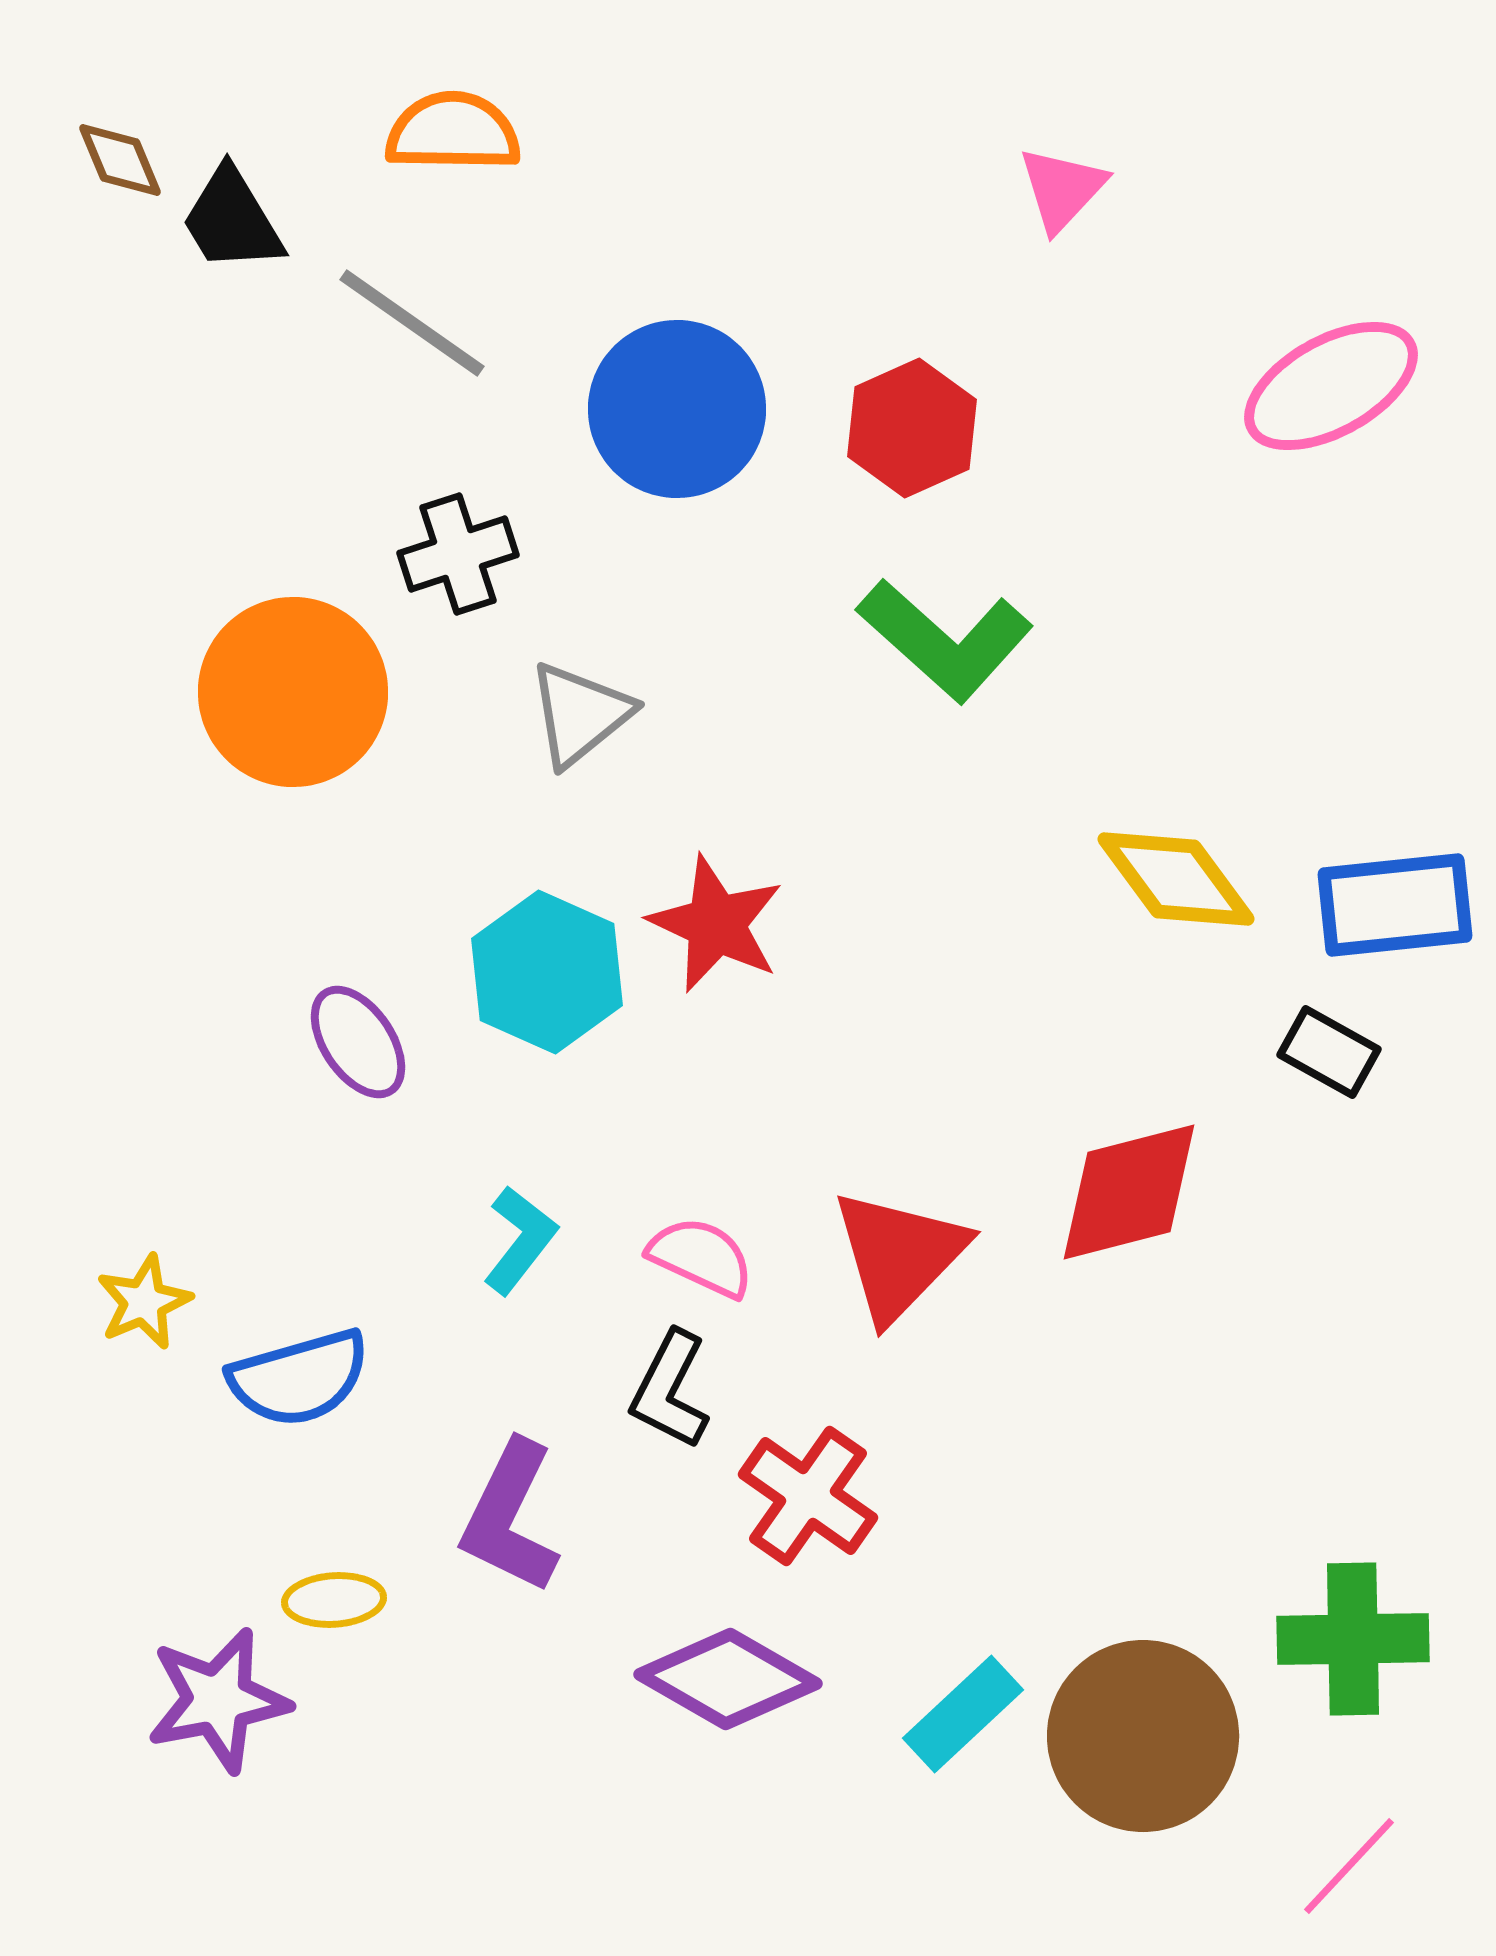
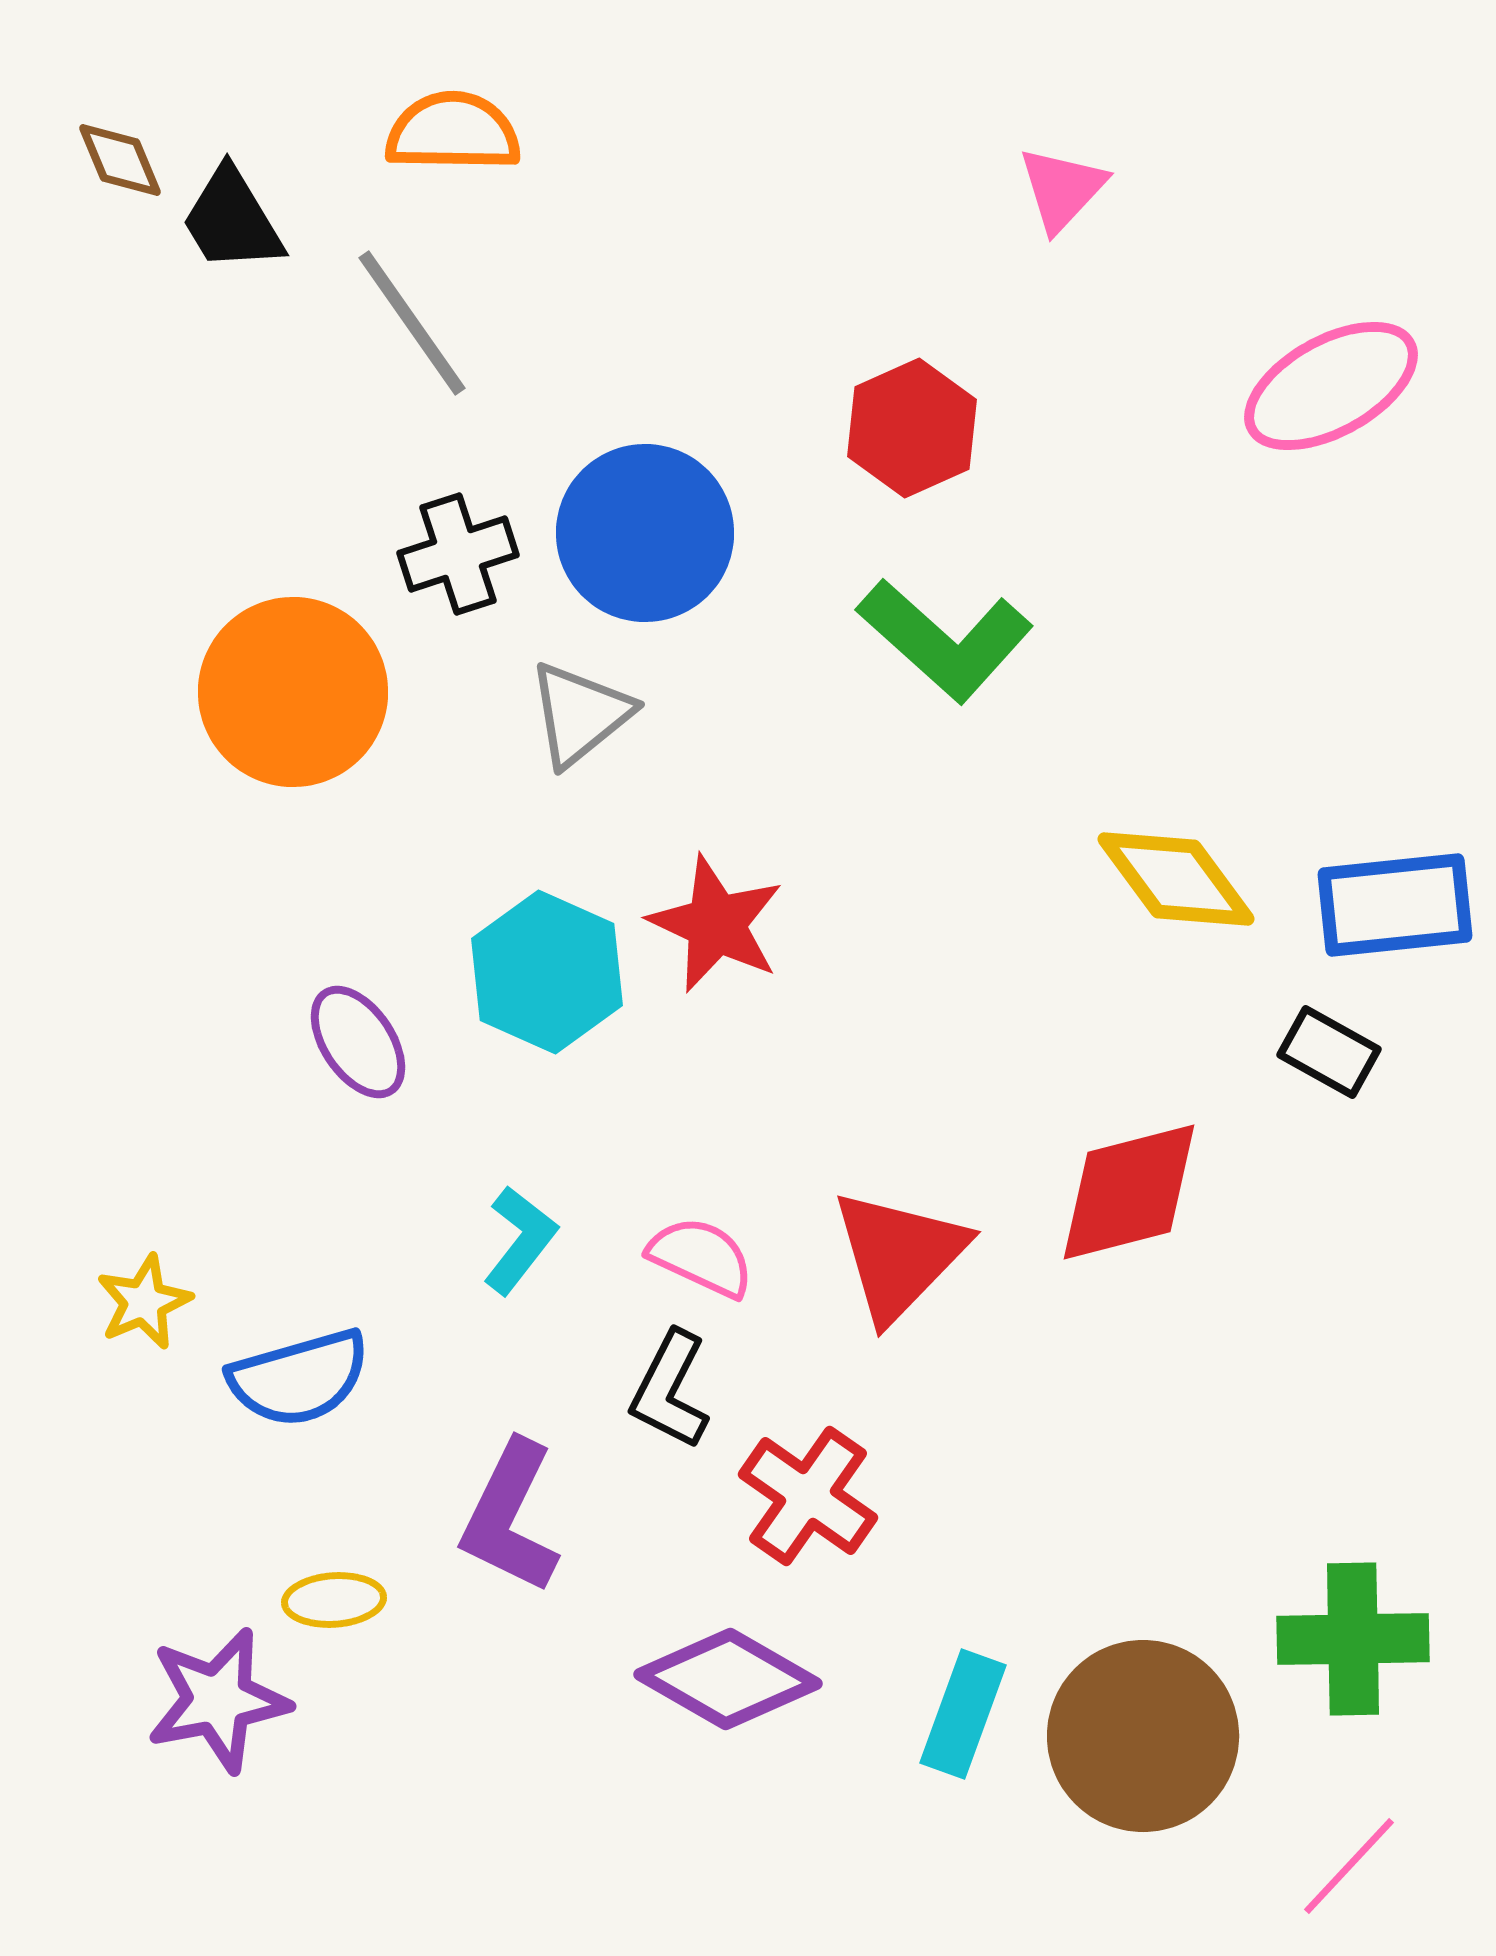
gray line: rotated 20 degrees clockwise
blue circle: moved 32 px left, 124 px down
cyan rectangle: rotated 27 degrees counterclockwise
